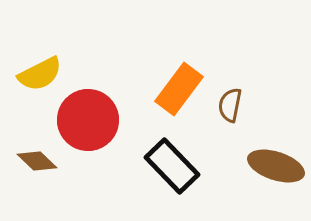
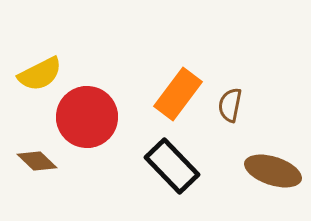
orange rectangle: moved 1 px left, 5 px down
red circle: moved 1 px left, 3 px up
brown ellipse: moved 3 px left, 5 px down
